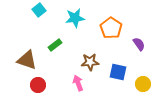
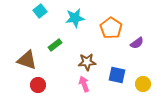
cyan square: moved 1 px right, 1 px down
purple semicircle: moved 2 px left, 1 px up; rotated 88 degrees clockwise
brown star: moved 3 px left
blue square: moved 1 px left, 3 px down
pink arrow: moved 6 px right, 1 px down
